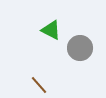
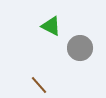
green triangle: moved 4 px up
